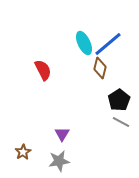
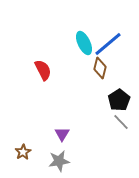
gray line: rotated 18 degrees clockwise
